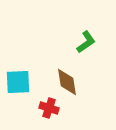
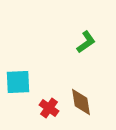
brown diamond: moved 14 px right, 20 px down
red cross: rotated 18 degrees clockwise
